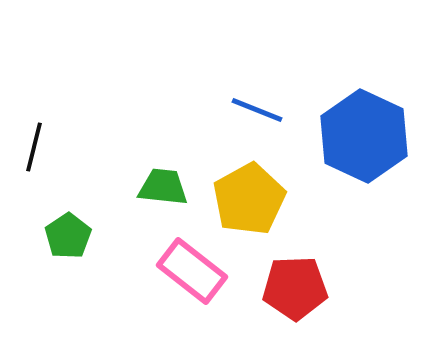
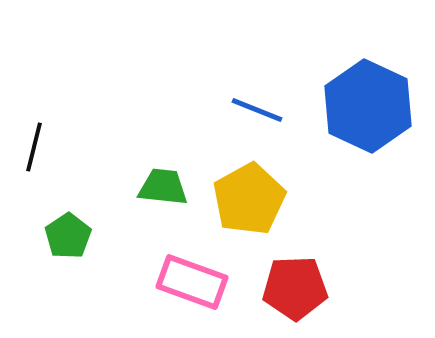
blue hexagon: moved 4 px right, 30 px up
pink rectangle: moved 11 px down; rotated 18 degrees counterclockwise
